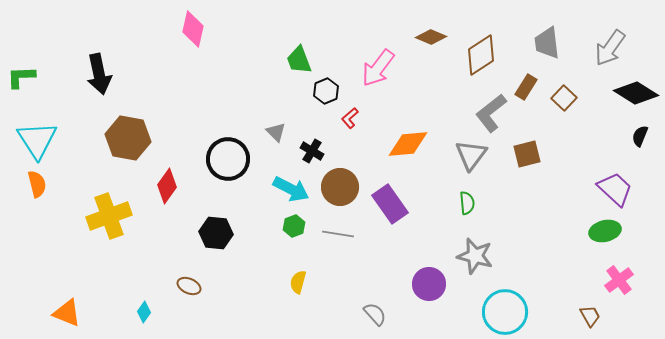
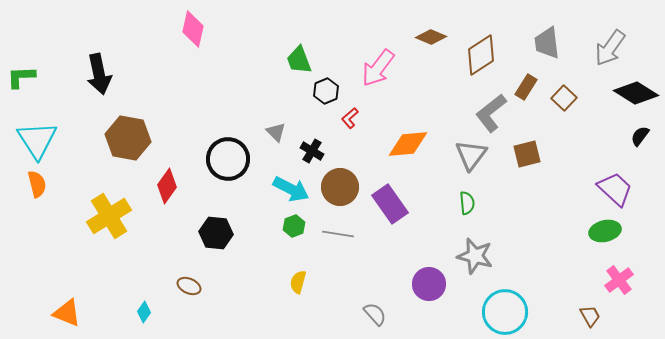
black semicircle at (640, 136): rotated 15 degrees clockwise
yellow cross at (109, 216): rotated 12 degrees counterclockwise
